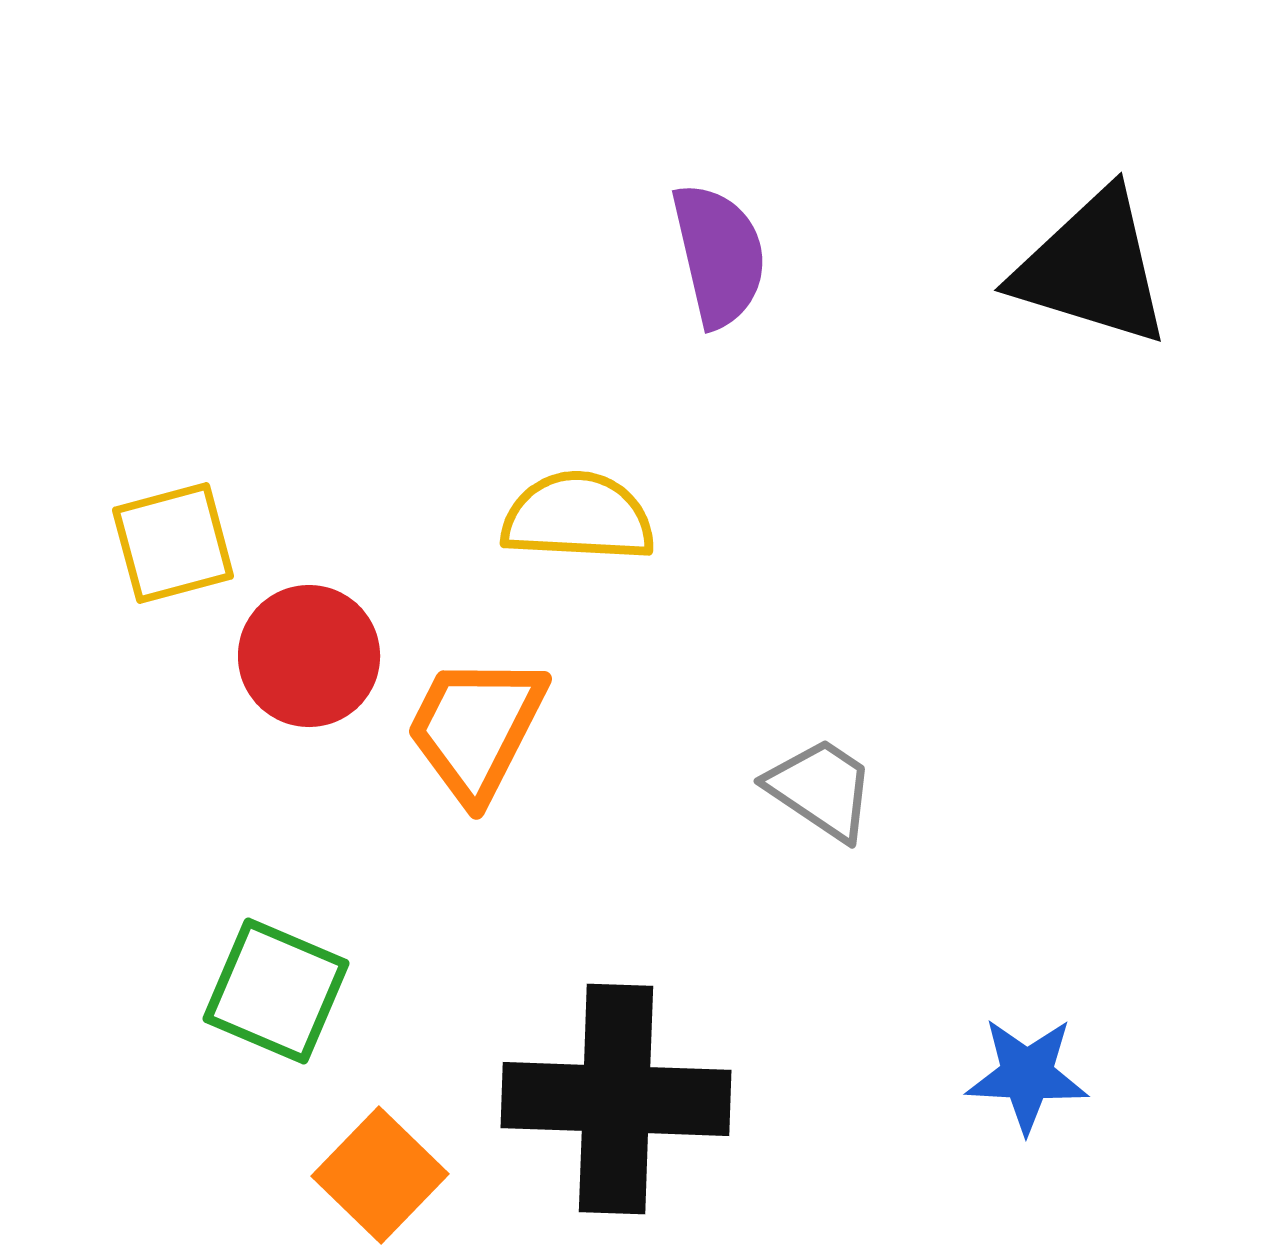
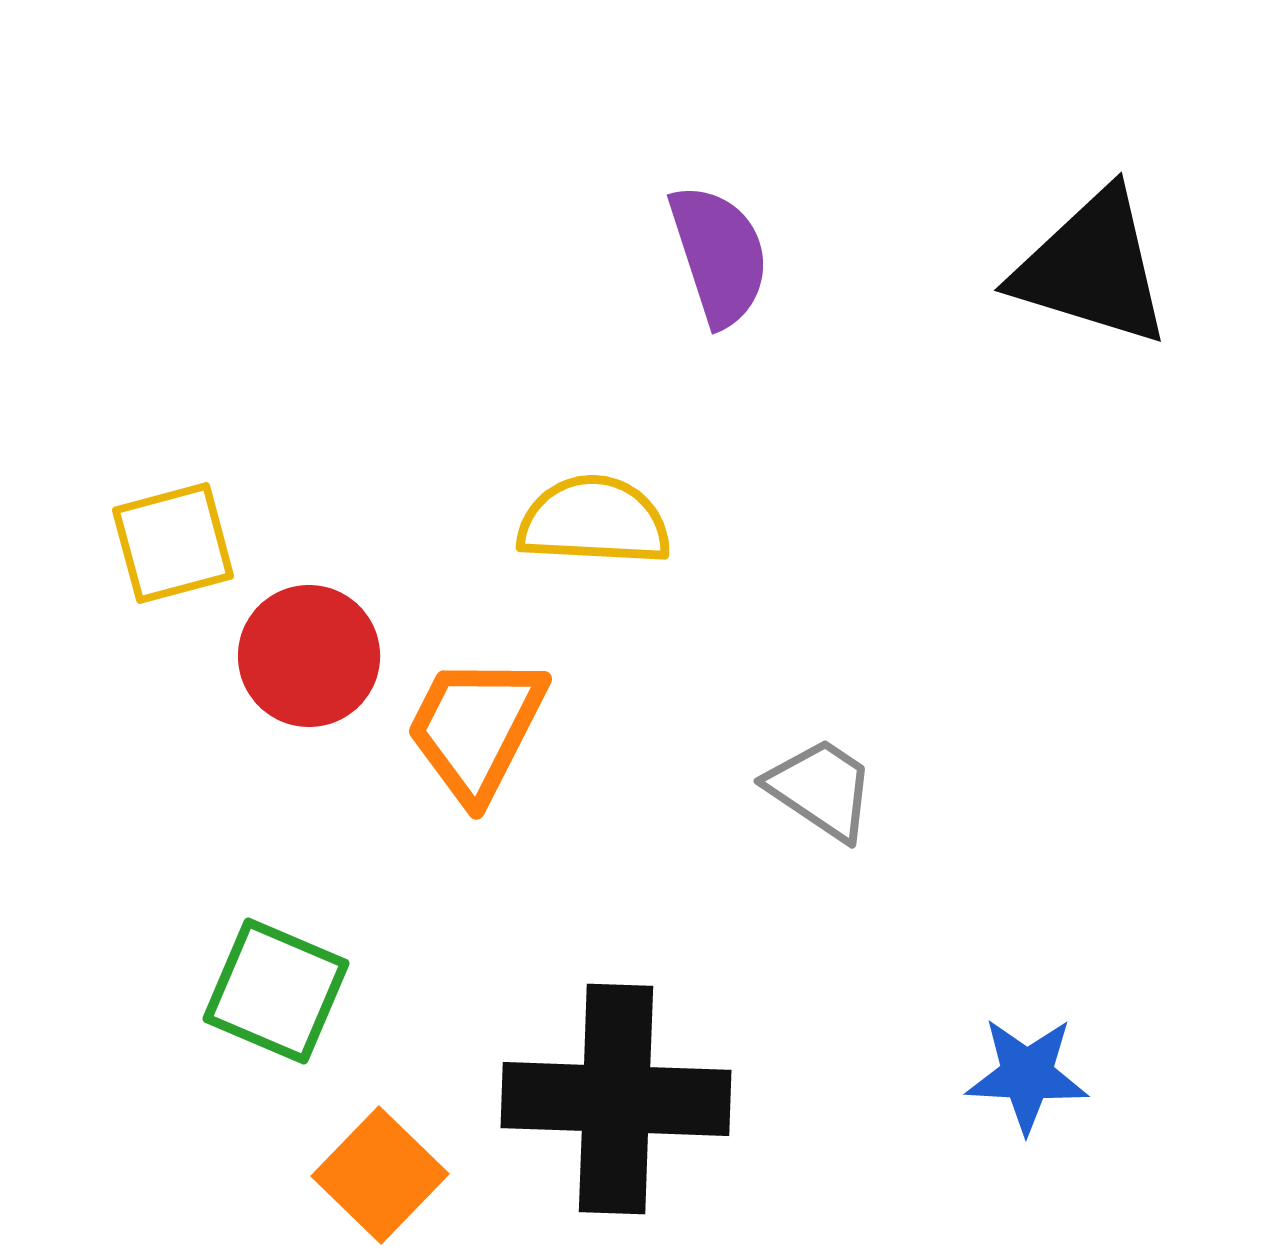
purple semicircle: rotated 5 degrees counterclockwise
yellow semicircle: moved 16 px right, 4 px down
